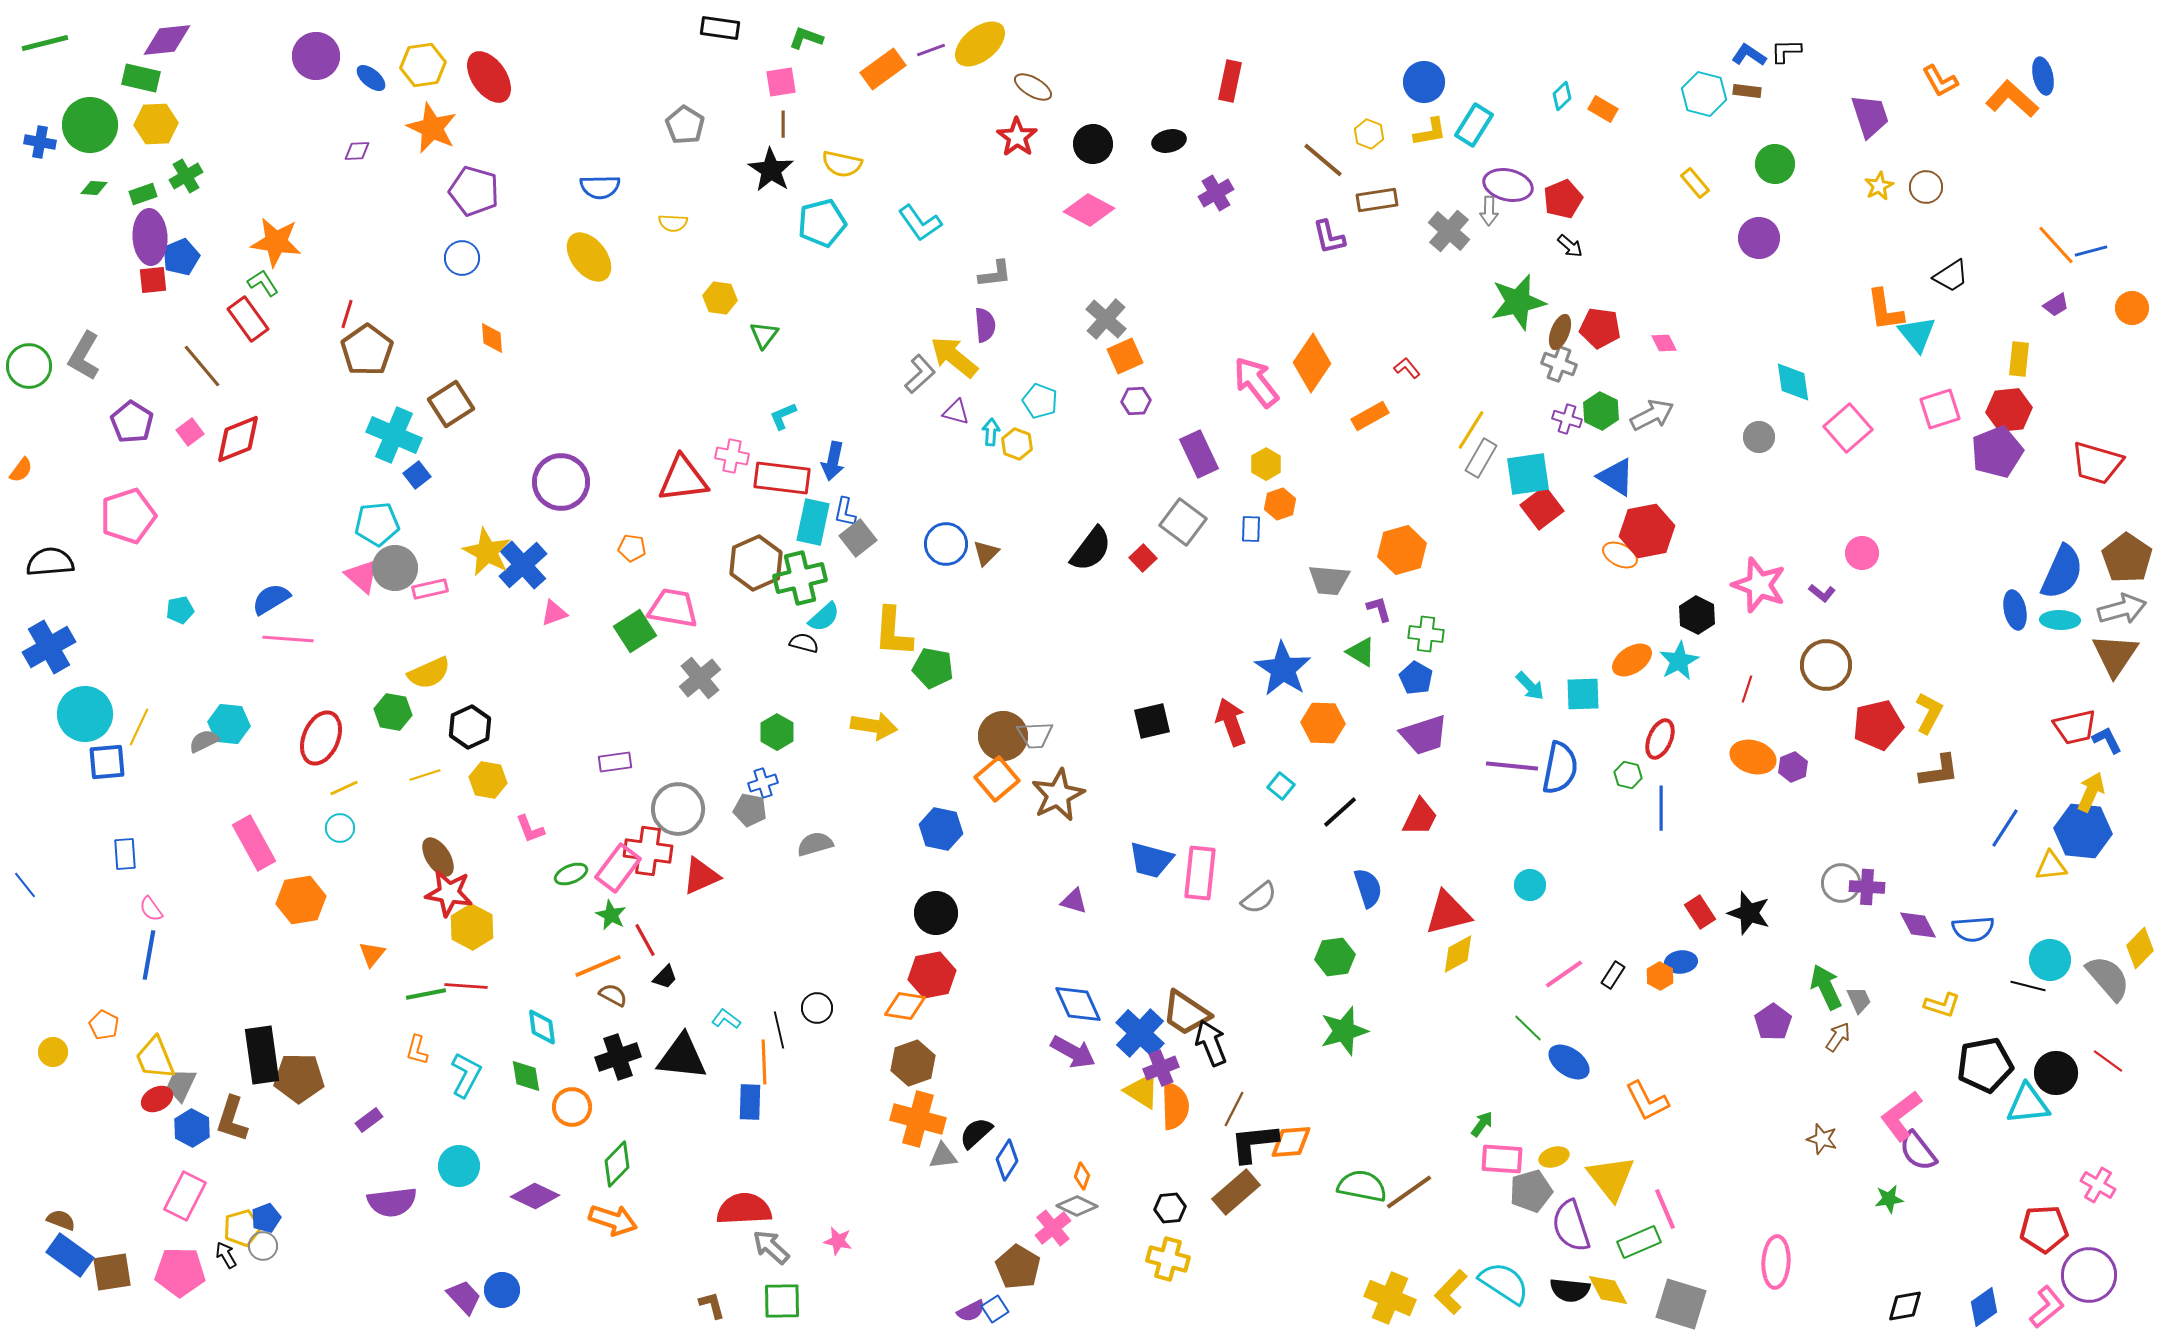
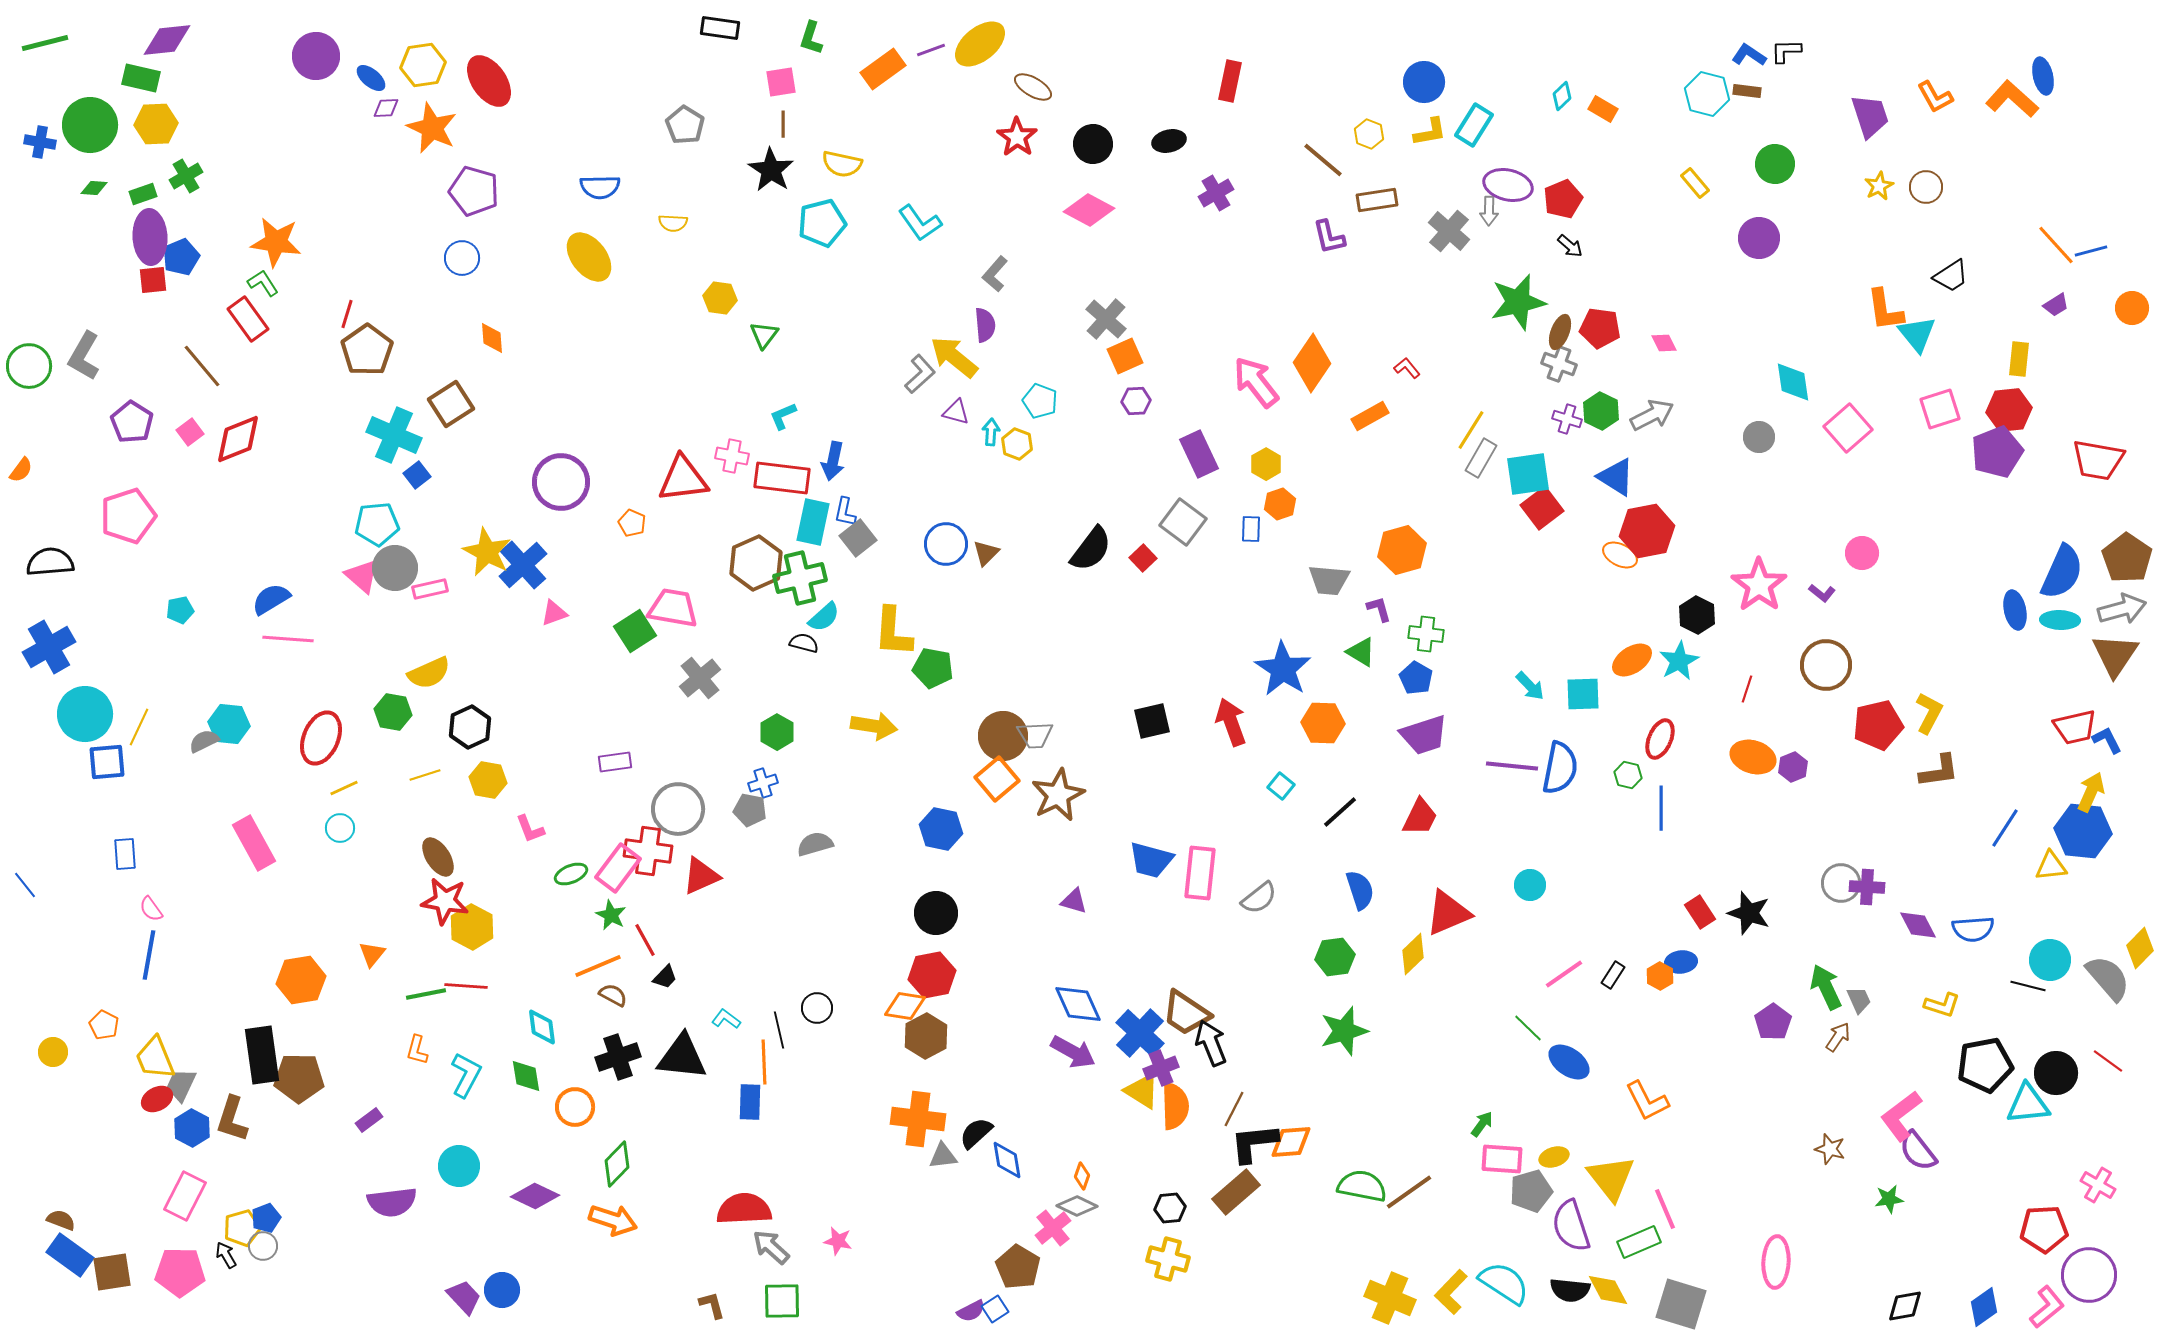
green L-shape at (806, 38): moved 5 px right; rotated 92 degrees counterclockwise
red ellipse at (489, 77): moved 4 px down
orange L-shape at (1940, 81): moved 5 px left, 16 px down
cyan hexagon at (1704, 94): moved 3 px right
purple diamond at (357, 151): moved 29 px right, 43 px up
gray L-shape at (995, 274): rotated 138 degrees clockwise
red trapezoid at (2097, 463): moved 1 px right, 3 px up; rotated 6 degrees counterclockwise
orange pentagon at (632, 548): moved 25 px up; rotated 16 degrees clockwise
pink star at (1759, 585): rotated 16 degrees clockwise
blue semicircle at (1368, 888): moved 8 px left, 2 px down
red star at (449, 893): moved 4 px left, 8 px down
orange hexagon at (301, 900): moved 80 px down
red triangle at (1448, 913): rotated 9 degrees counterclockwise
yellow diamond at (1458, 954): moved 45 px left; rotated 15 degrees counterclockwise
brown hexagon at (913, 1063): moved 13 px right, 27 px up; rotated 9 degrees counterclockwise
orange circle at (572, 1107): moved 3 px right
orange cross at (918, 1119): rotated 8 degrees counterclockwise
brown star at (1822, 1139): moved 8 px right, 10 px down
blue diamond at (1007, 1160): rotated 42 degrees counterclockwise
